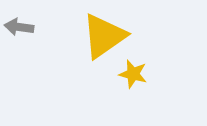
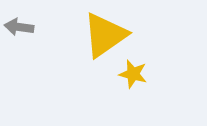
yellow triangle: moved 1 px right, 1 px up
